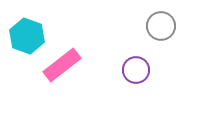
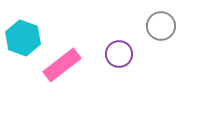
cyan hexagon: moved 4 px left, 2 px down
purple circle: moved 17 px left, 16 px up
